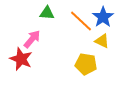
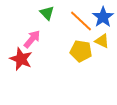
green triangle: rotated 42 degrees clockwise
yellow pentagon: moved 5 px left, 13 px up
